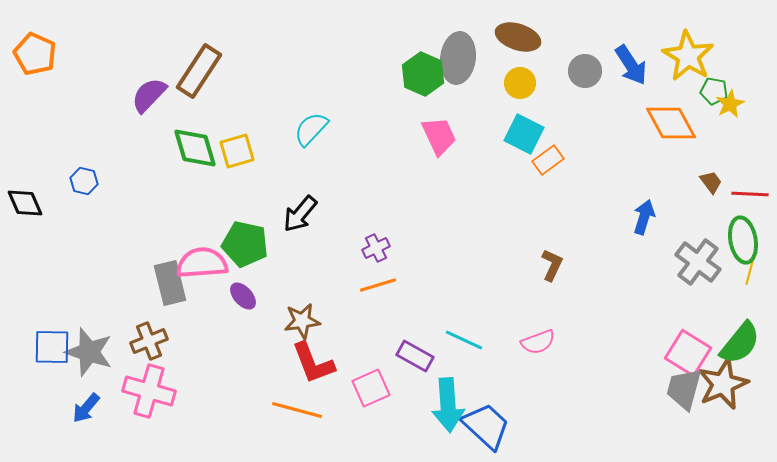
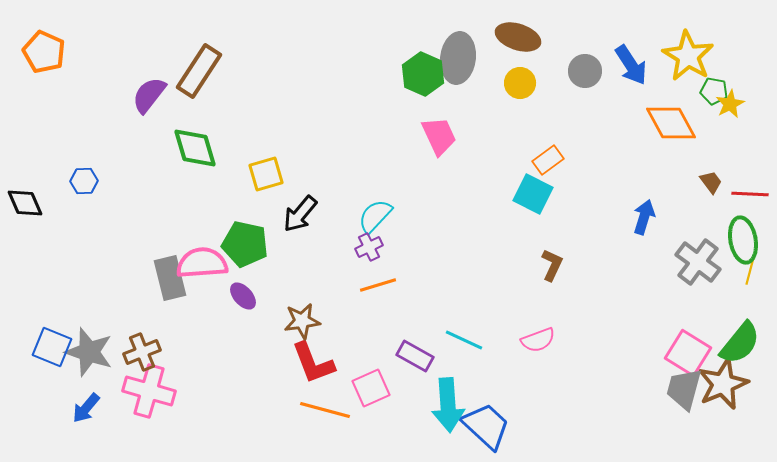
orange pentagon at (35, 54): moved 9 px right, 2 px up
purple semicircle at (149, 95): rotated 6 degrees counterclockwise
cyan semicircle at (311, 129): moved 64 px right, 87 px down
cyan square at (524, 134): moved 9 px right, 60 px down
yellow square at (237, 151): moved 29 px right, 23 px down
blue hexagon at (84, 181): rotated 16 degrees counterclockwise
purple cross at (376, 248): moved 7 px left, 1 px up
gray rectangle at (170, 283): moved 5 px up
brown cross at (149, 341): moved 7 px left, 11 px down
pink semicircle at (538, 342): moved 2 px up
blue square at (52, 347): rotated 21 degrees clockwise
orange line at (297, 410): moved 28 px right
